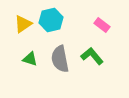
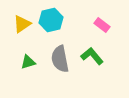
yellow triangle: moved 1 px left
green triangle: moved 2 px left, 3 px down; rotated 35 degrees counterclockwise
